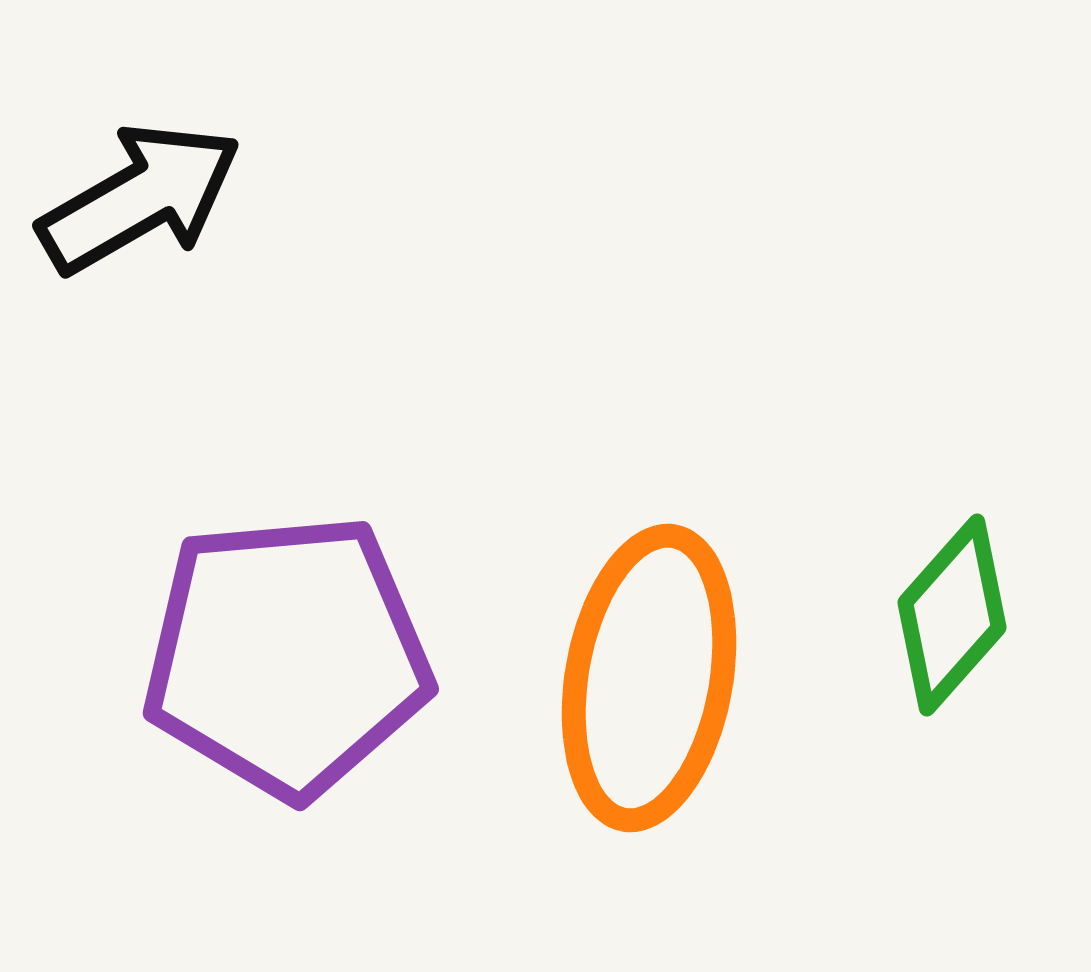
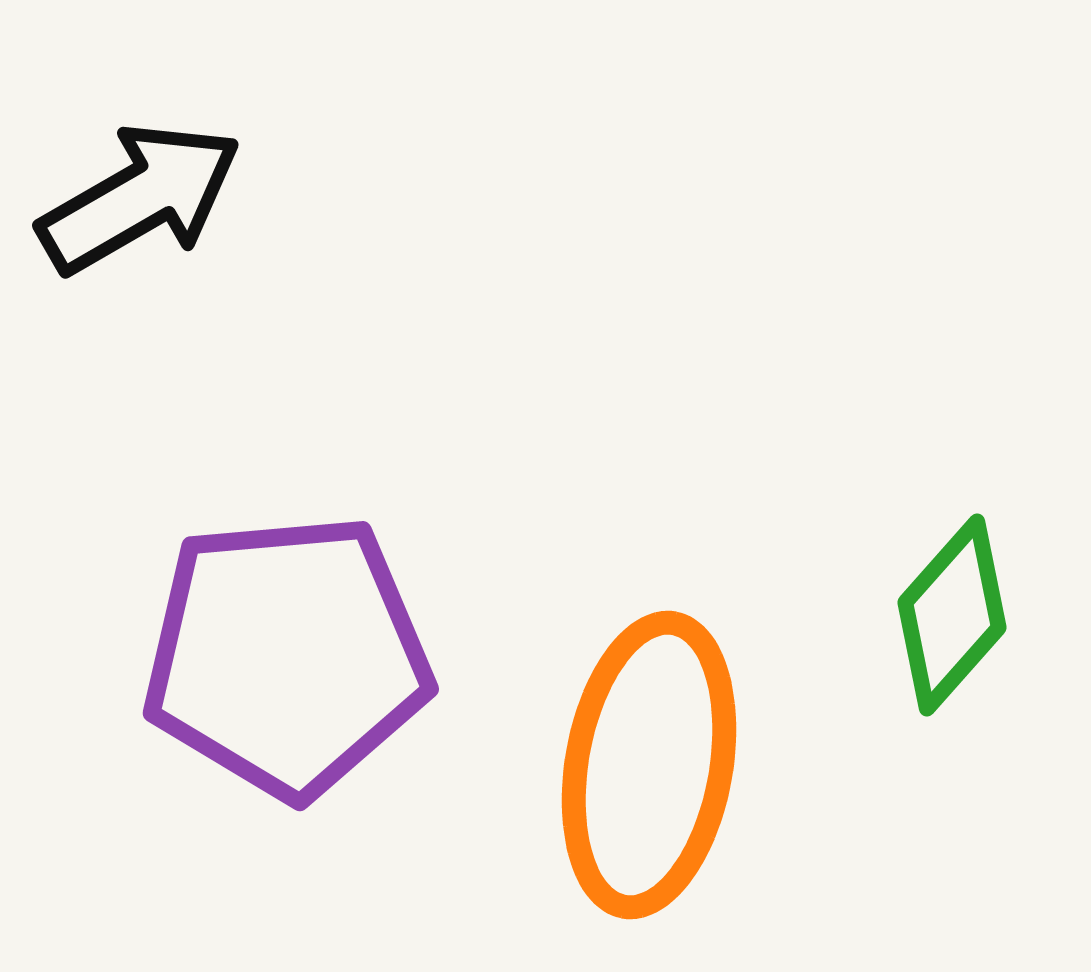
orange ellipse: moved 87 px down
